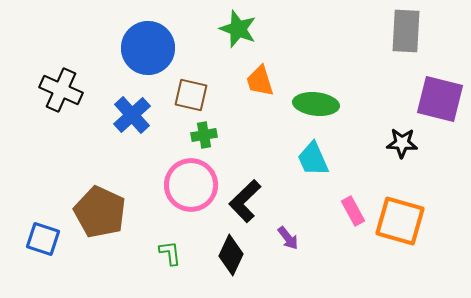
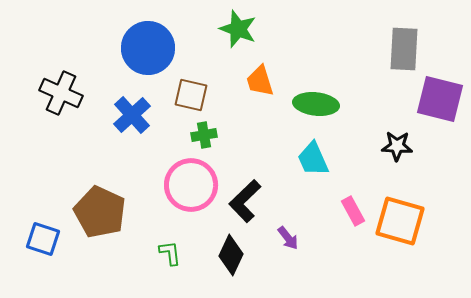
gray rectangle: moved 2 px left, 18 px down
black cross: moved 3 px down
black star: moved 5 px left, 3 px down
